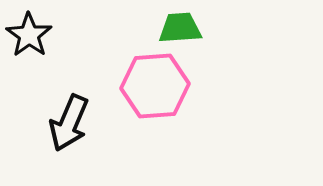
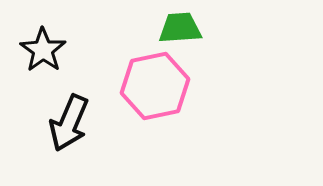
black star: moved 14 px right, 15 px down
pink hexagon: rotated 8 degrees counterclockwise
